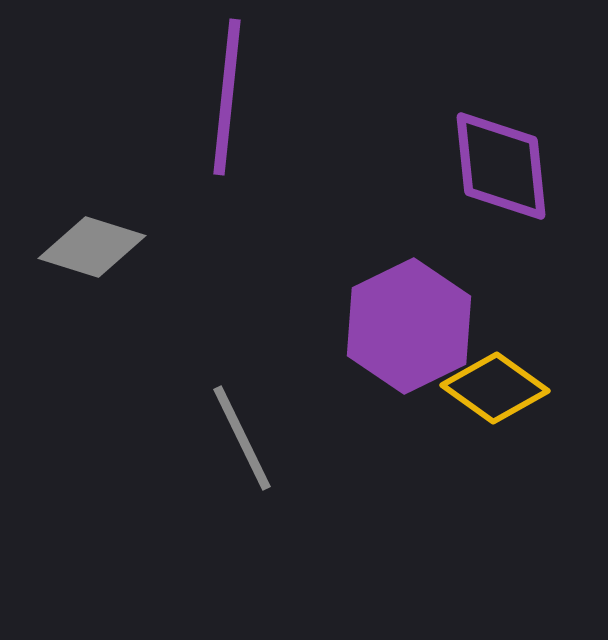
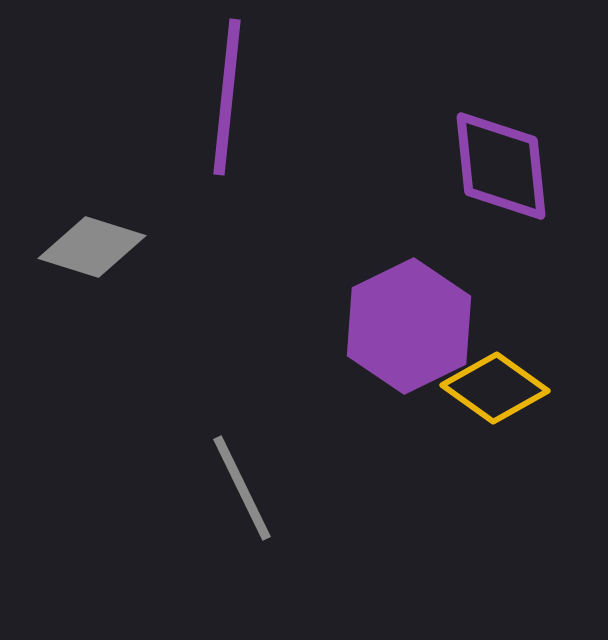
gray line: moved 50 px down
